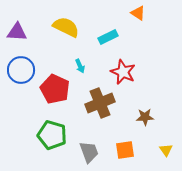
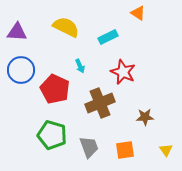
gray trapezoid: moved 5 px up
